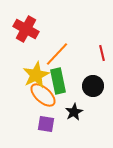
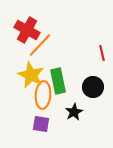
red cross: moved 1 px right, 1 px down
orange line: moved 17 px left, 9 px up
yellow star: moved 5 px left; rotated 20 degrees counterclockwise
black circle: moved 1 px down
orange ellipse: rotated 52 degrees clockwise
purple square: moved 5 px left
